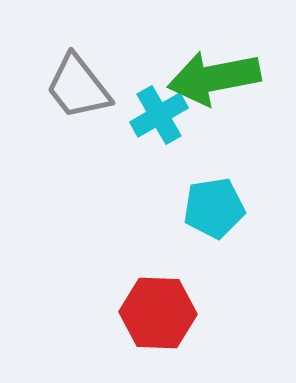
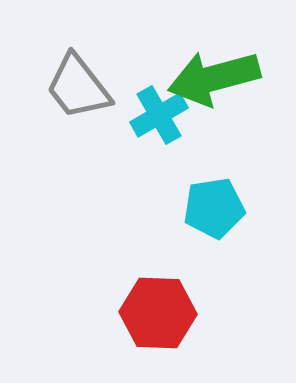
green arrow: rotated 4 degrees counterclockwise
